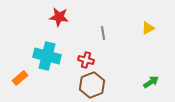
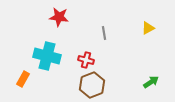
gray line: moved 1 px right
orange rectangle: moved 3 px right, 1 px down; rotated 21 degrees counterclockwise
